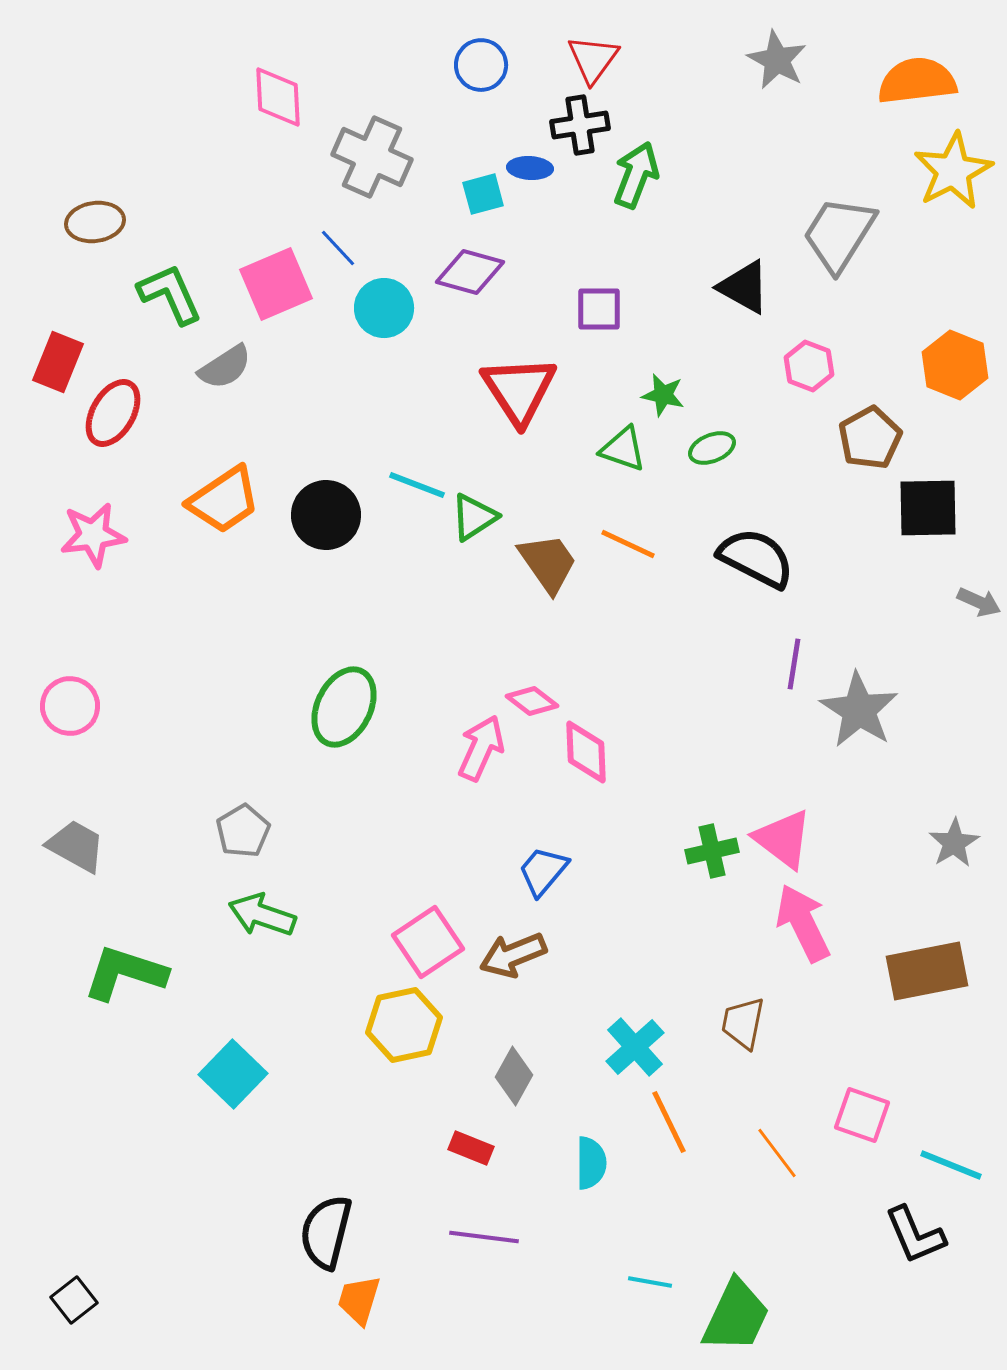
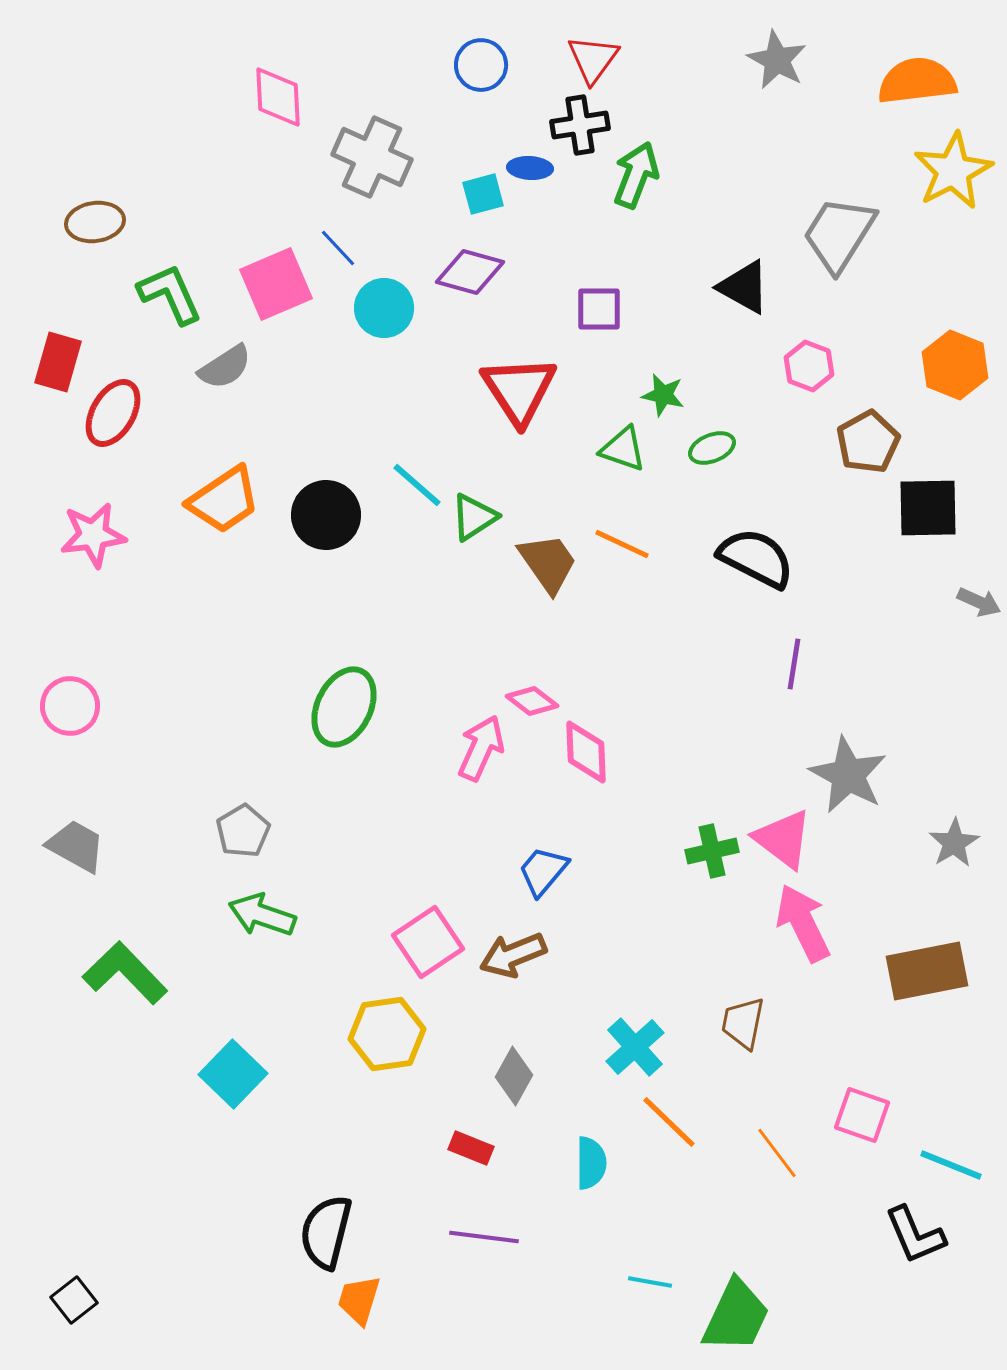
red rectangle at (58, 362): rotated 6 degrees counterclockwise
brown pentagon at (870, 438): moved 2 px left, 4 px down
cyan line at (417, 485): rotated 20 degrees clockwise
orange line at (628, 544): moved 6 px left
gray star at (859, 710): moved 11 px left, 65 px down; rotated 4 degrees counterclockwise
green L-shape at (125, 973): rotated 28 degrees clockwise
yellow hexagon at (404, 1025): moved 17 px left, 9 px down; rotated 4 degrees clockwise
orange line at (669, 1122): rotated 20 degrees counterclockwise
